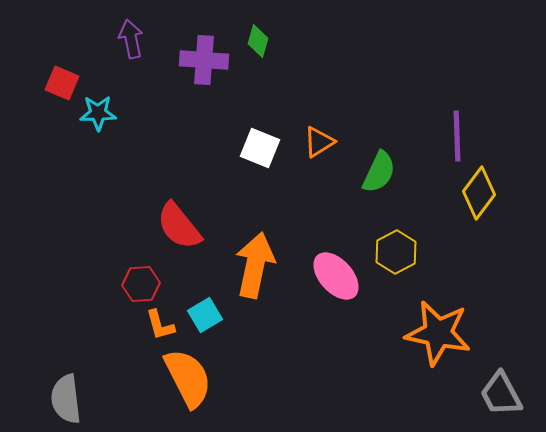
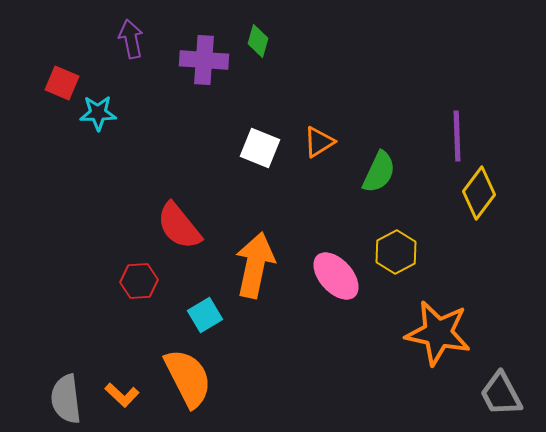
red hexagon: moved 2 px left, 3 px up
orange L-shape: moved 38 px left, 70 px down; rotated 32 degrees counterclockwise
